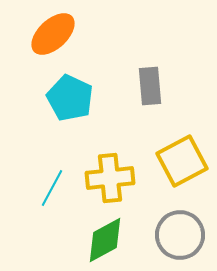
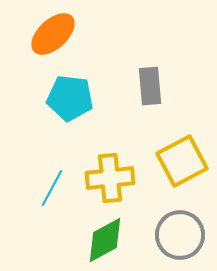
cyan pentagon: rotated 18 degrees counterclockwise
